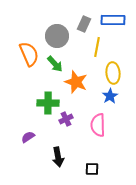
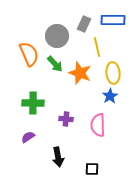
yellow line: rotated 24 degrees counterclockwise
orange star: moved 4 px right, 9 px up
green cross: moved 15 px left
purple cross: rotated 32 degrees clockwise
